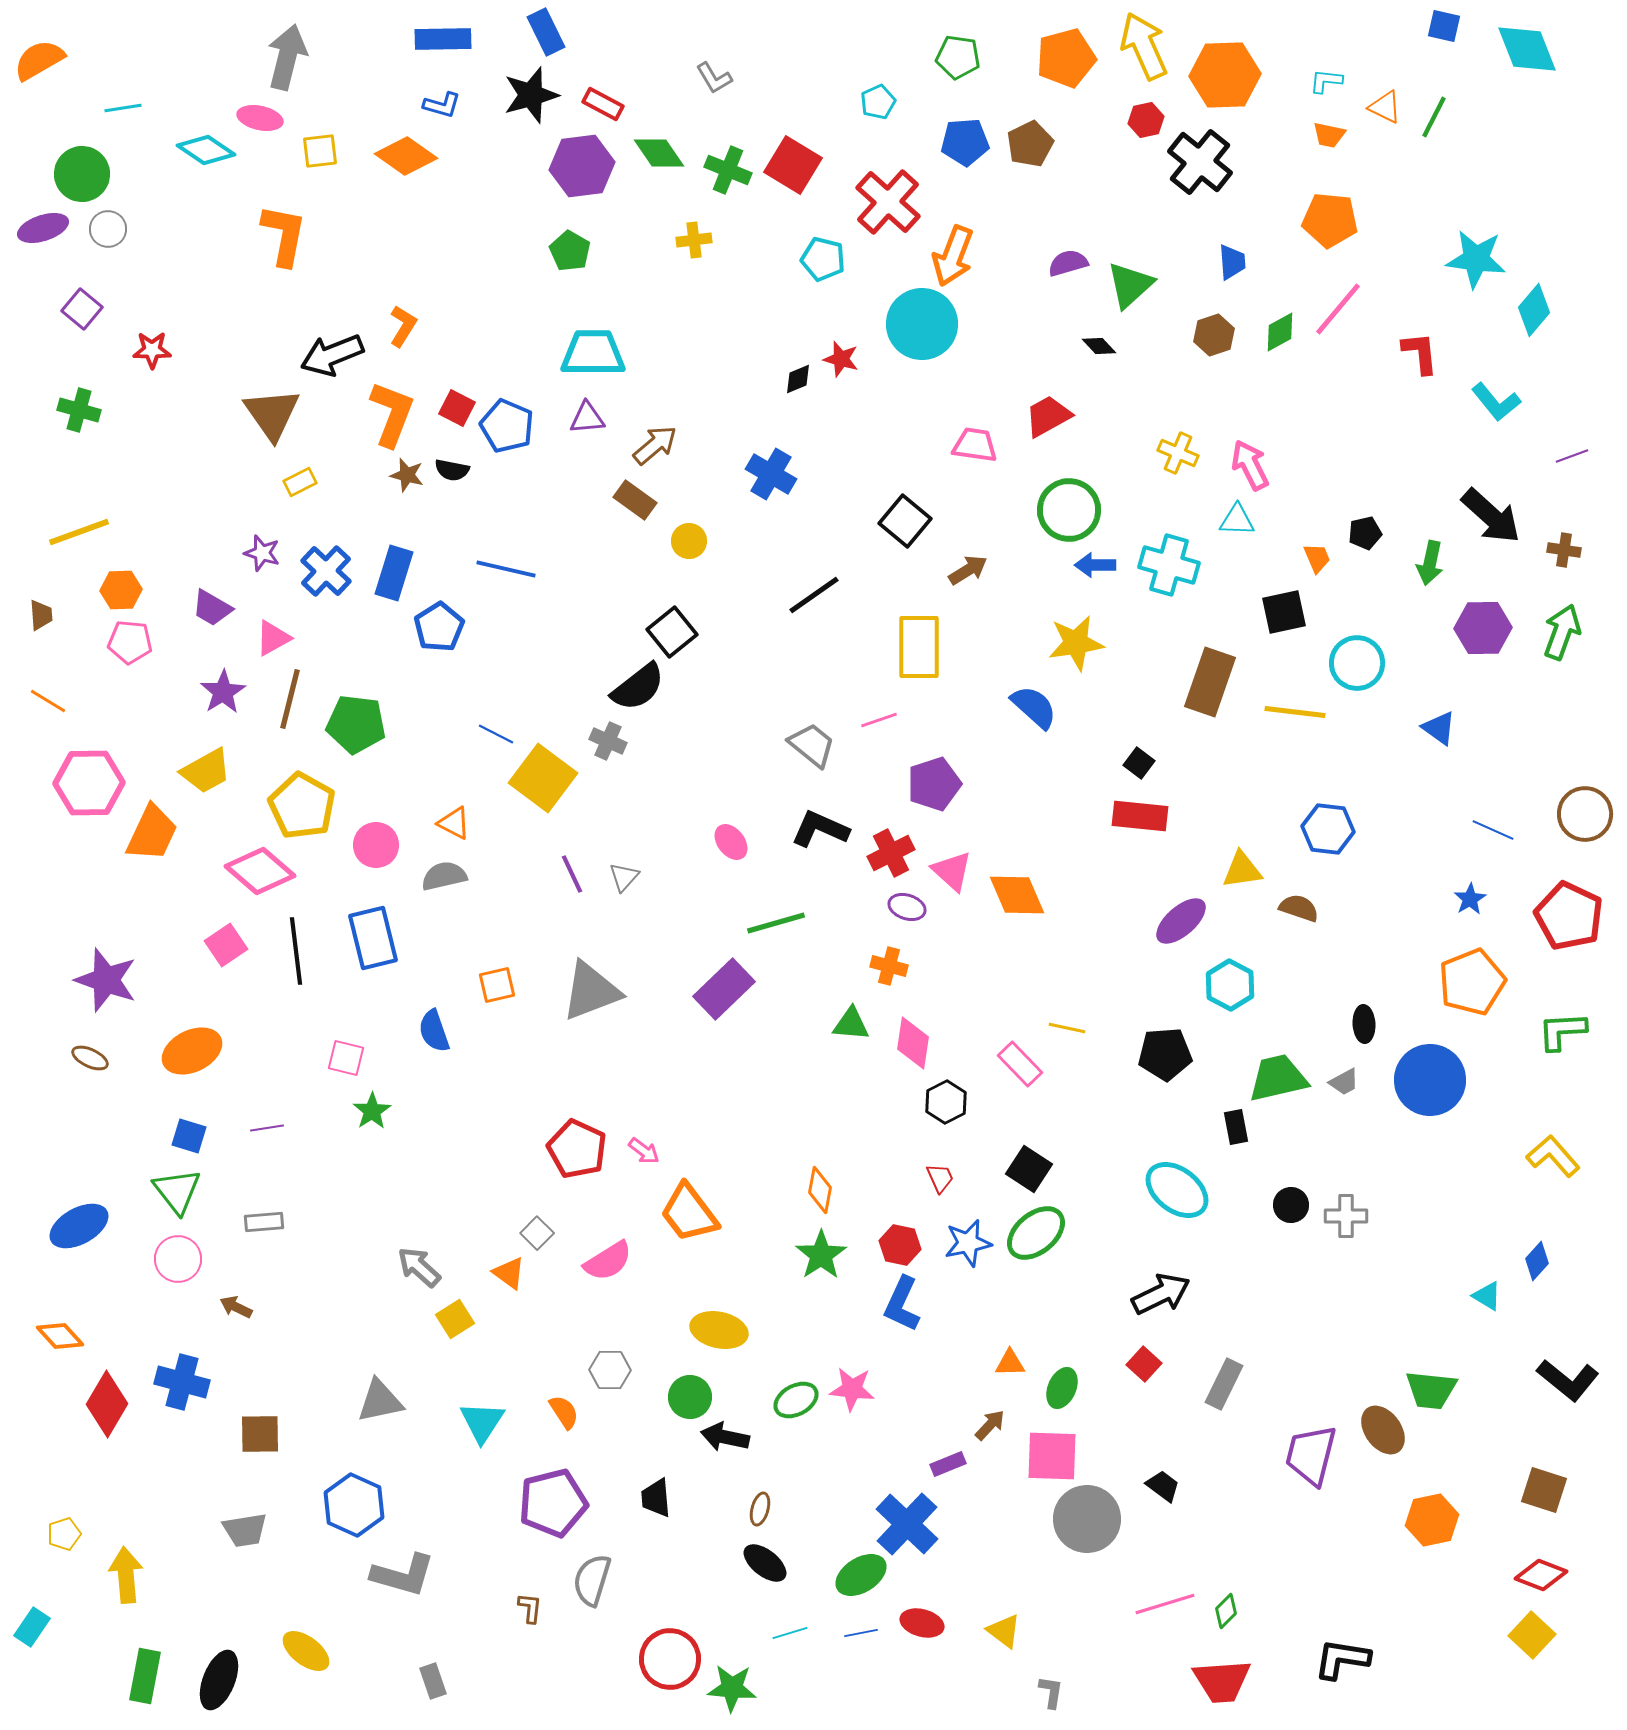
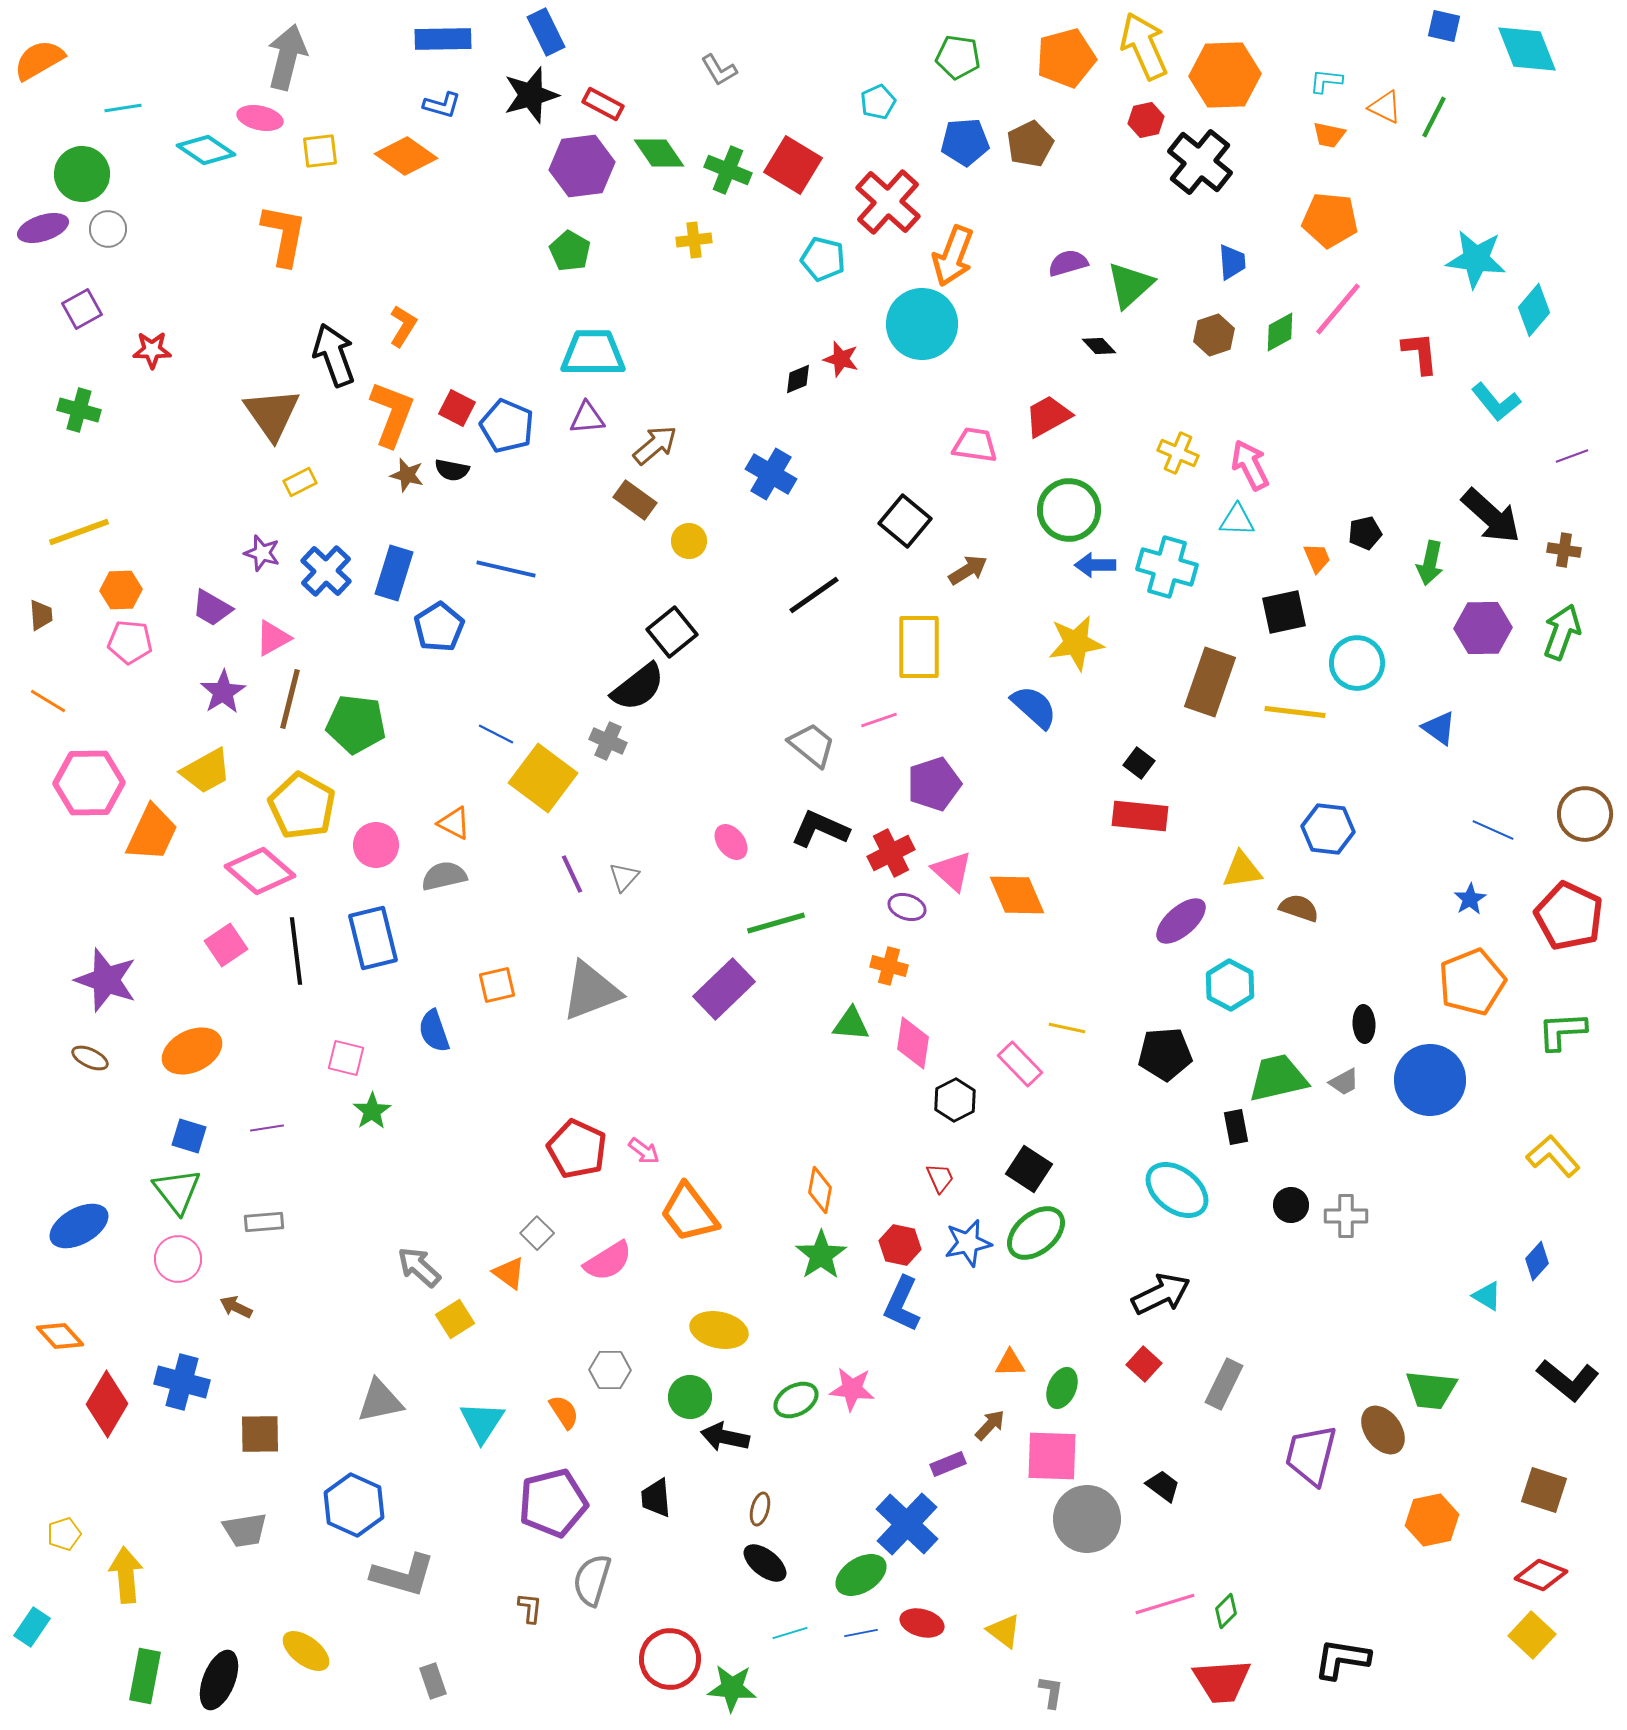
gray L-shape at (714, 78): moved 5 px right, 8 px up
purple square at (82, 309): rotated 21 degrees clockwise
black arrow at (332, 355): moved 2 px right; rotated 92 degrees clockwise
cyan cross at (1169, 565): moved 2 px left, 2 px down
black hexagon at (946, 1102): moved 9 px right, 2 px up
